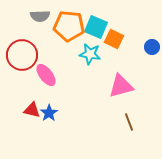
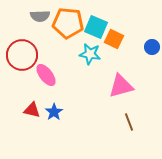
orange pentagon: moved 1 px left, 3 px up
blue star: moved 5 px right, 1 px up
